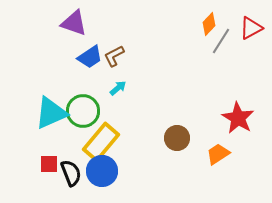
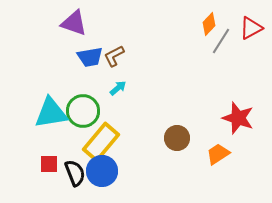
blue trapezoid: rotated 24 degrees clockwise
cyan triangle: rotated 15 degrees clockwise
red star: rotated 12 degrees counterclockwise
black semicircle: moved 4 px right
